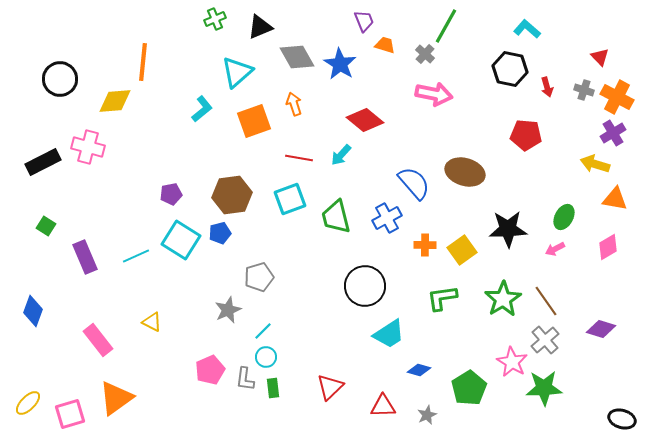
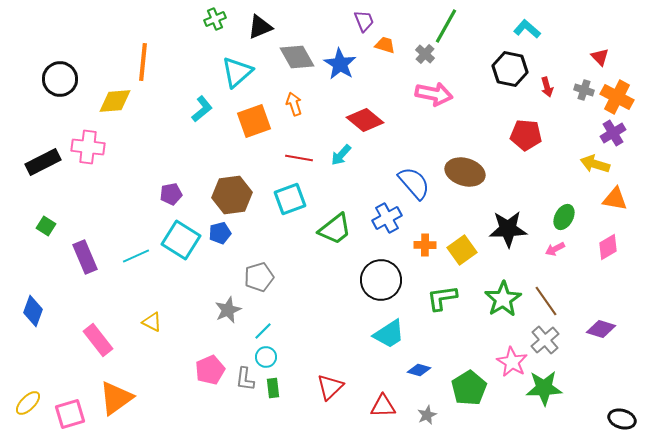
pink cross at (88, 147): rotated 8 degrees counterclockwise
green trapezoid at (336, 217): moved 1 px left, 12 px down; rotated 114 degrees counterclockwise
black circle at (365, 286): moved 16 px right, 6 px up
